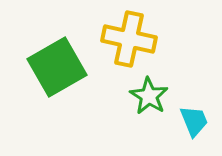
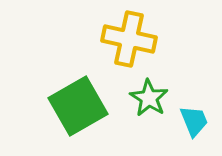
green square: moved 21 px right, 39 px down
green star: moved 2 px down
